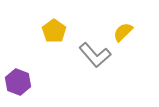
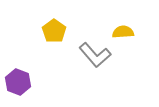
yellow semicircle: rotated 40 degrees clockwise
